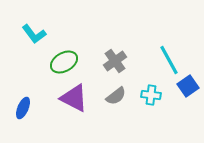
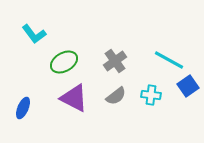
cyan line: rotated 32 degrees counterclockwise
